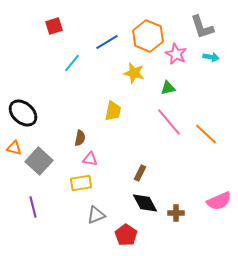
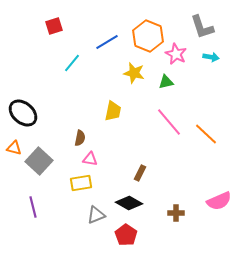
green triangle: moved 2 px left, 6 px up
black diamond: moved 16 px left; rotated 32 degrees counterclockwise
